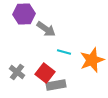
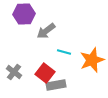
gray arrow: moved 2 px down; rotated 108 degrees clockwise
gray cross: moved 3 px left
